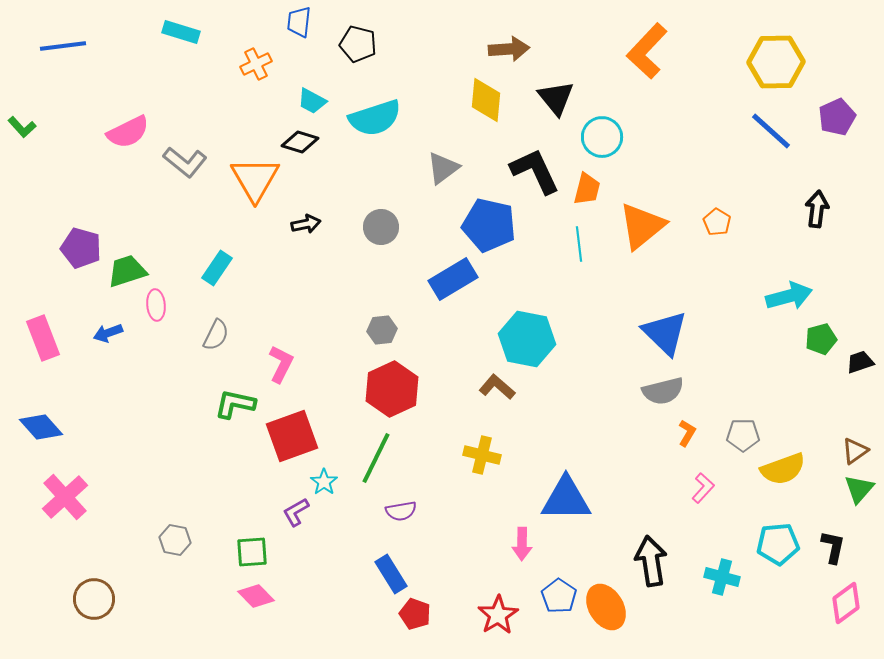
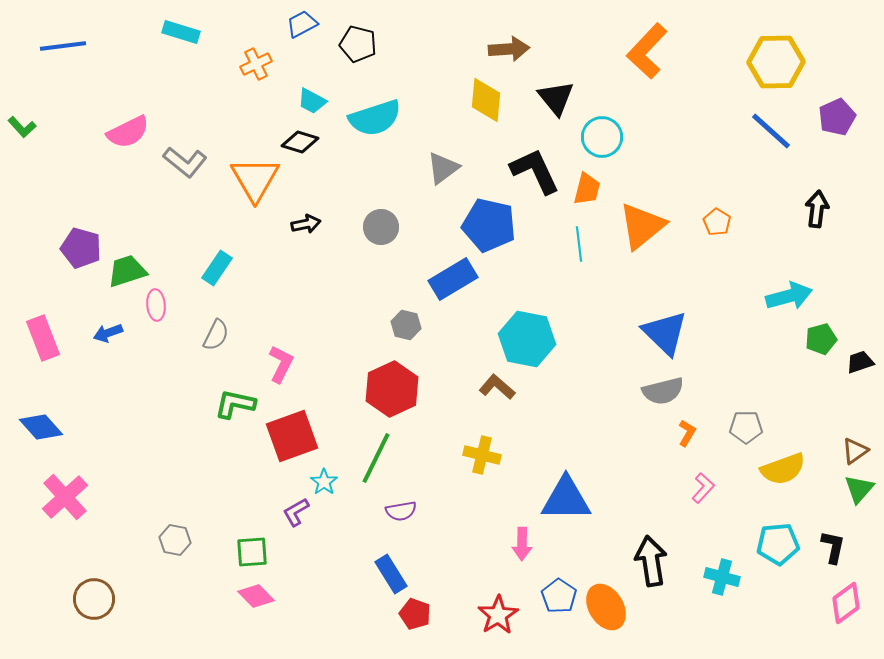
blue trapezoid at (299, 22): moved 3 px right, 2 px down; rotated 56 degrees clockwise
gray hexagon at (382, 330): moved 24 px right, 5 px up; rotated 20 degrees clockwise
gray pentagon at (743, 435): moved 3 px right, 8 px up
